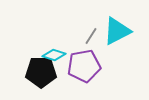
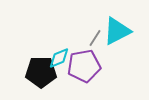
gray line: moved 4 px right, 2 px down
cyan diamond: moved 5 px right, 3 px down; rotated 40 degrees counterclockwise
